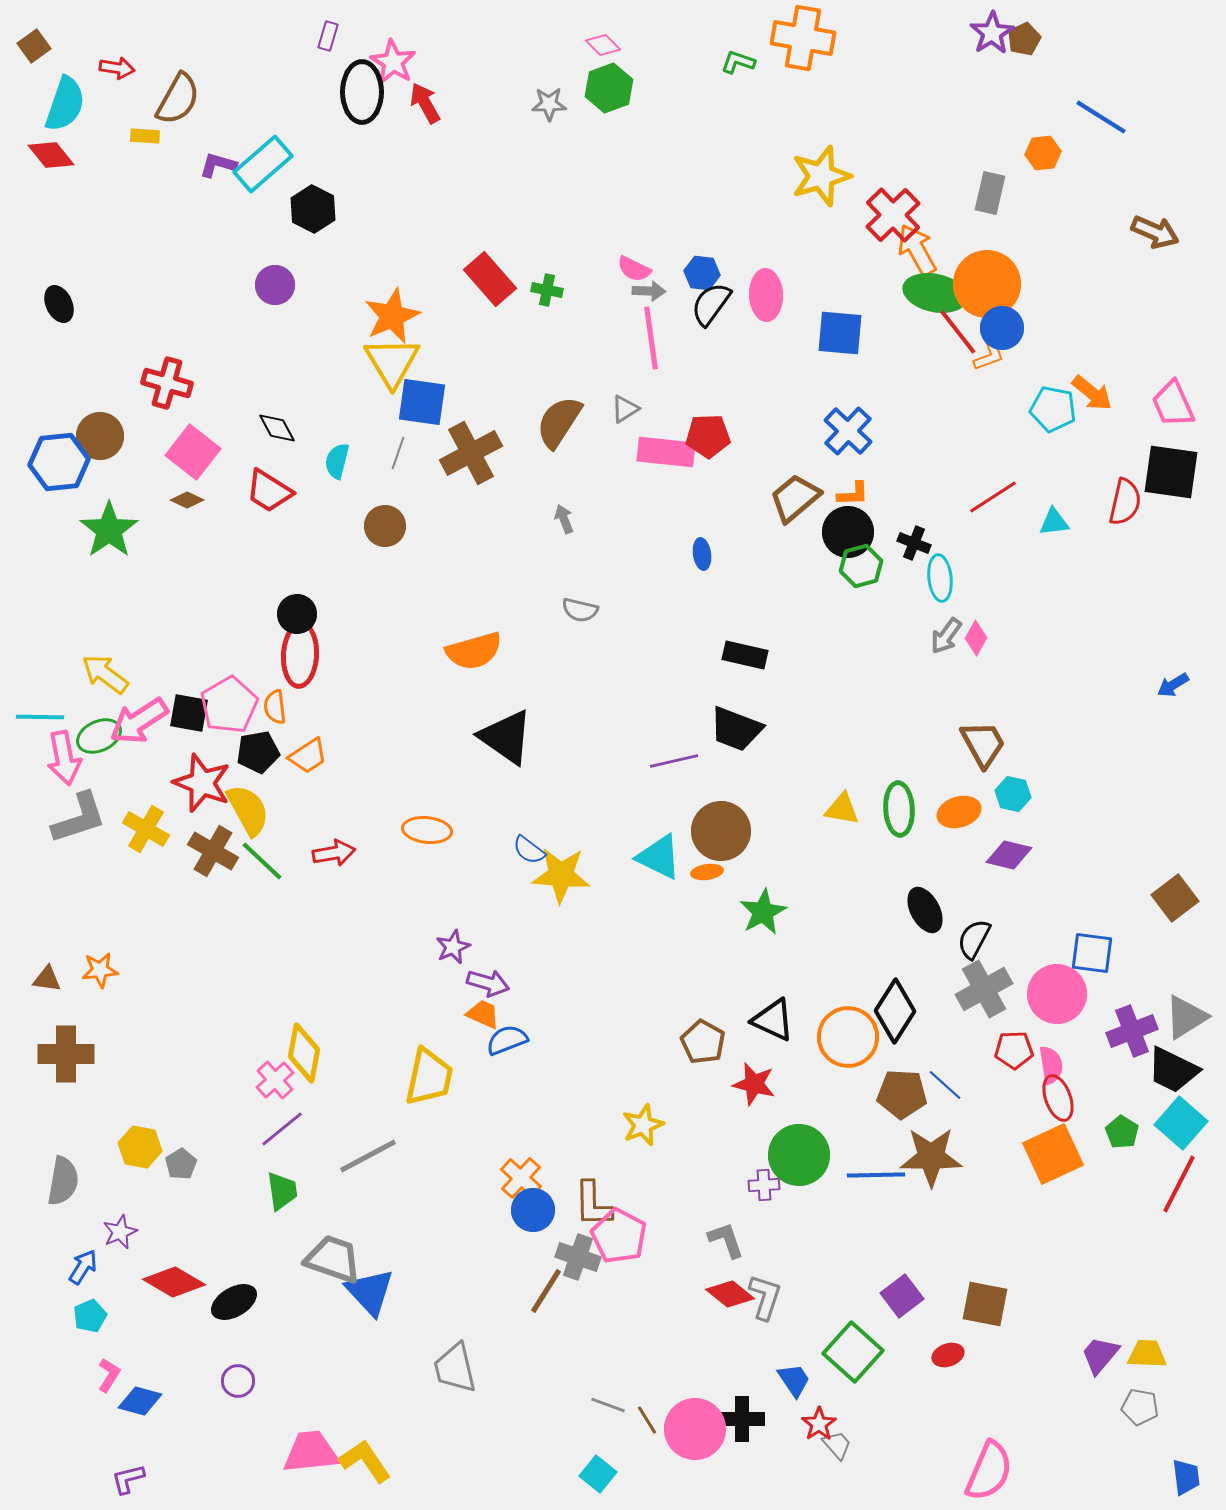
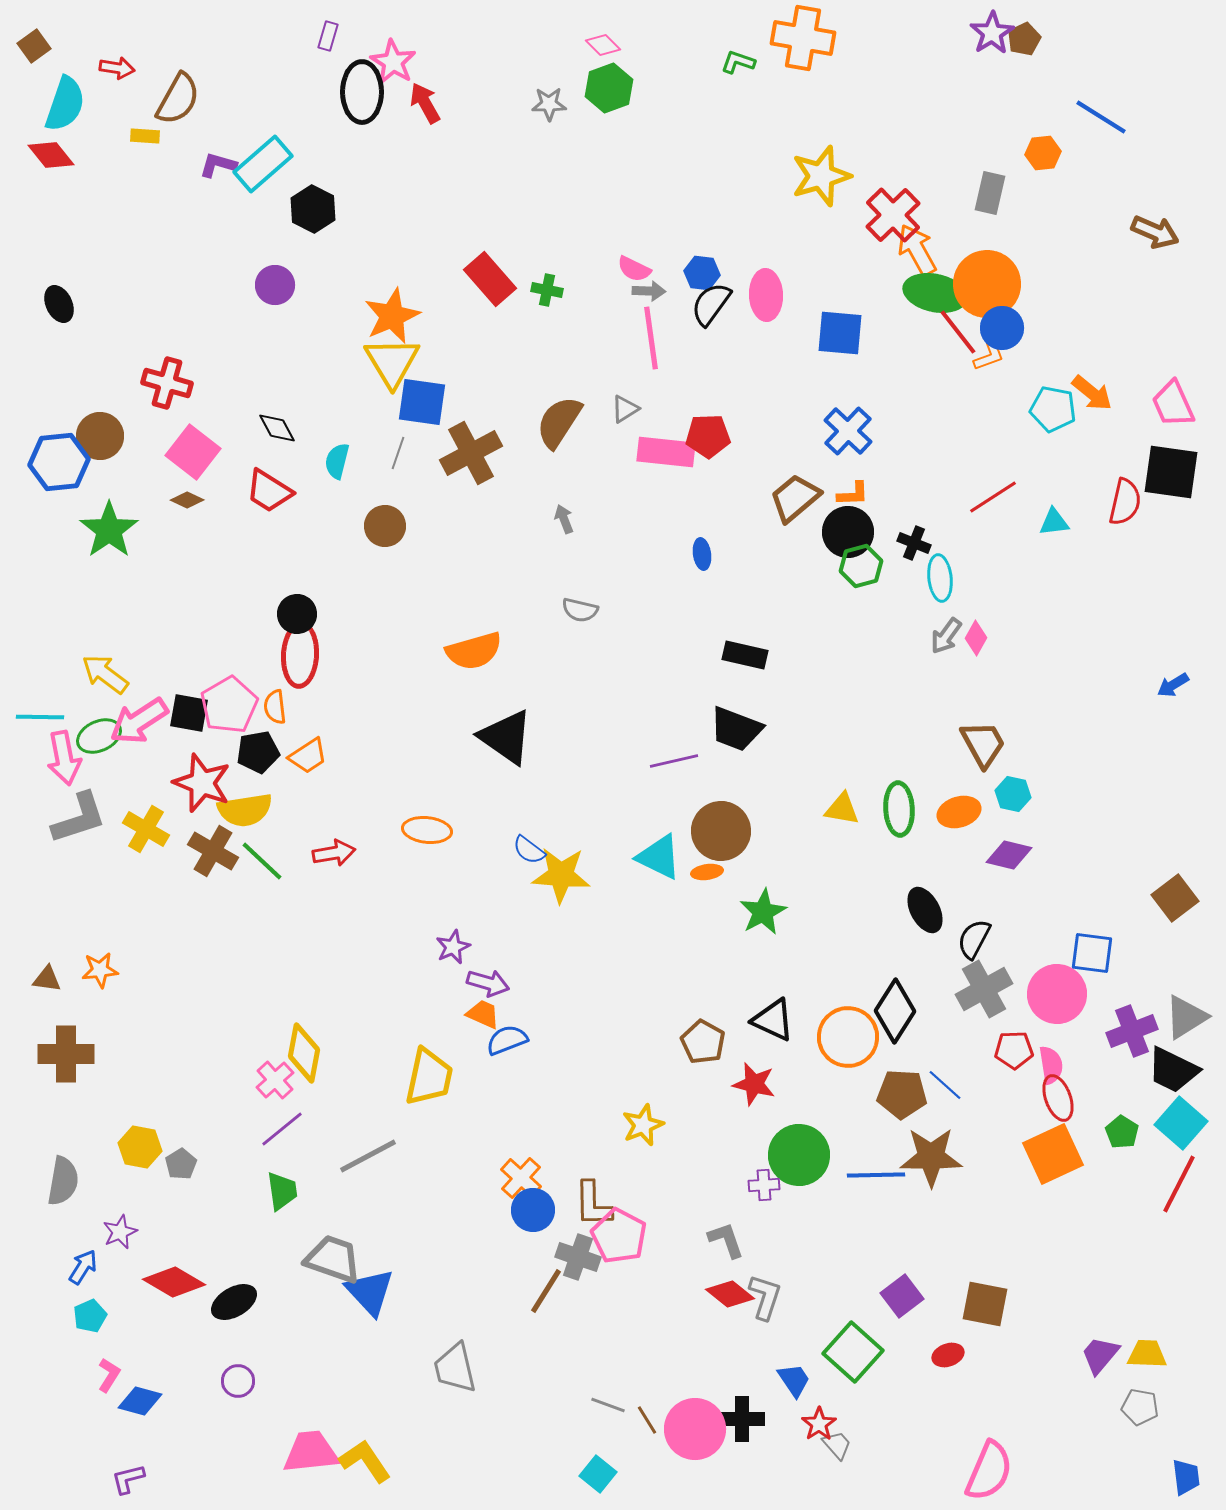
yellow semicircle at (248, 810): moved 3 px left; rotated 110 degrees clockwise
